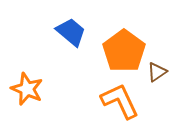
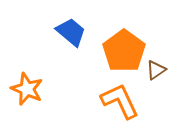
brown triangle: moved 1 px left, 2 px up
